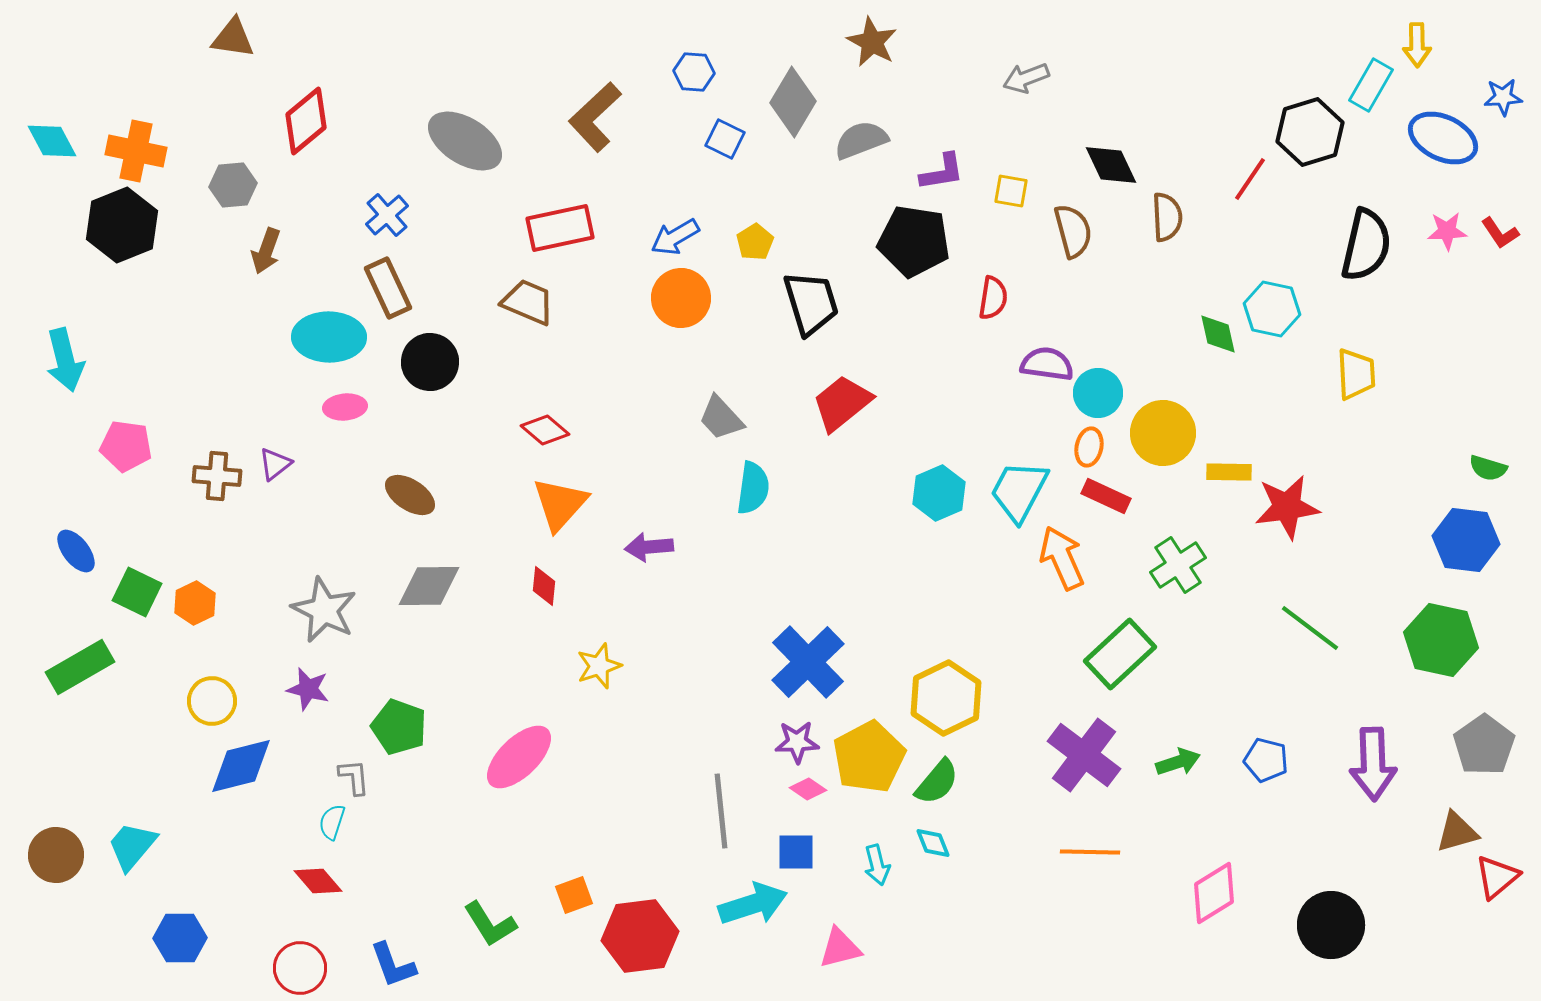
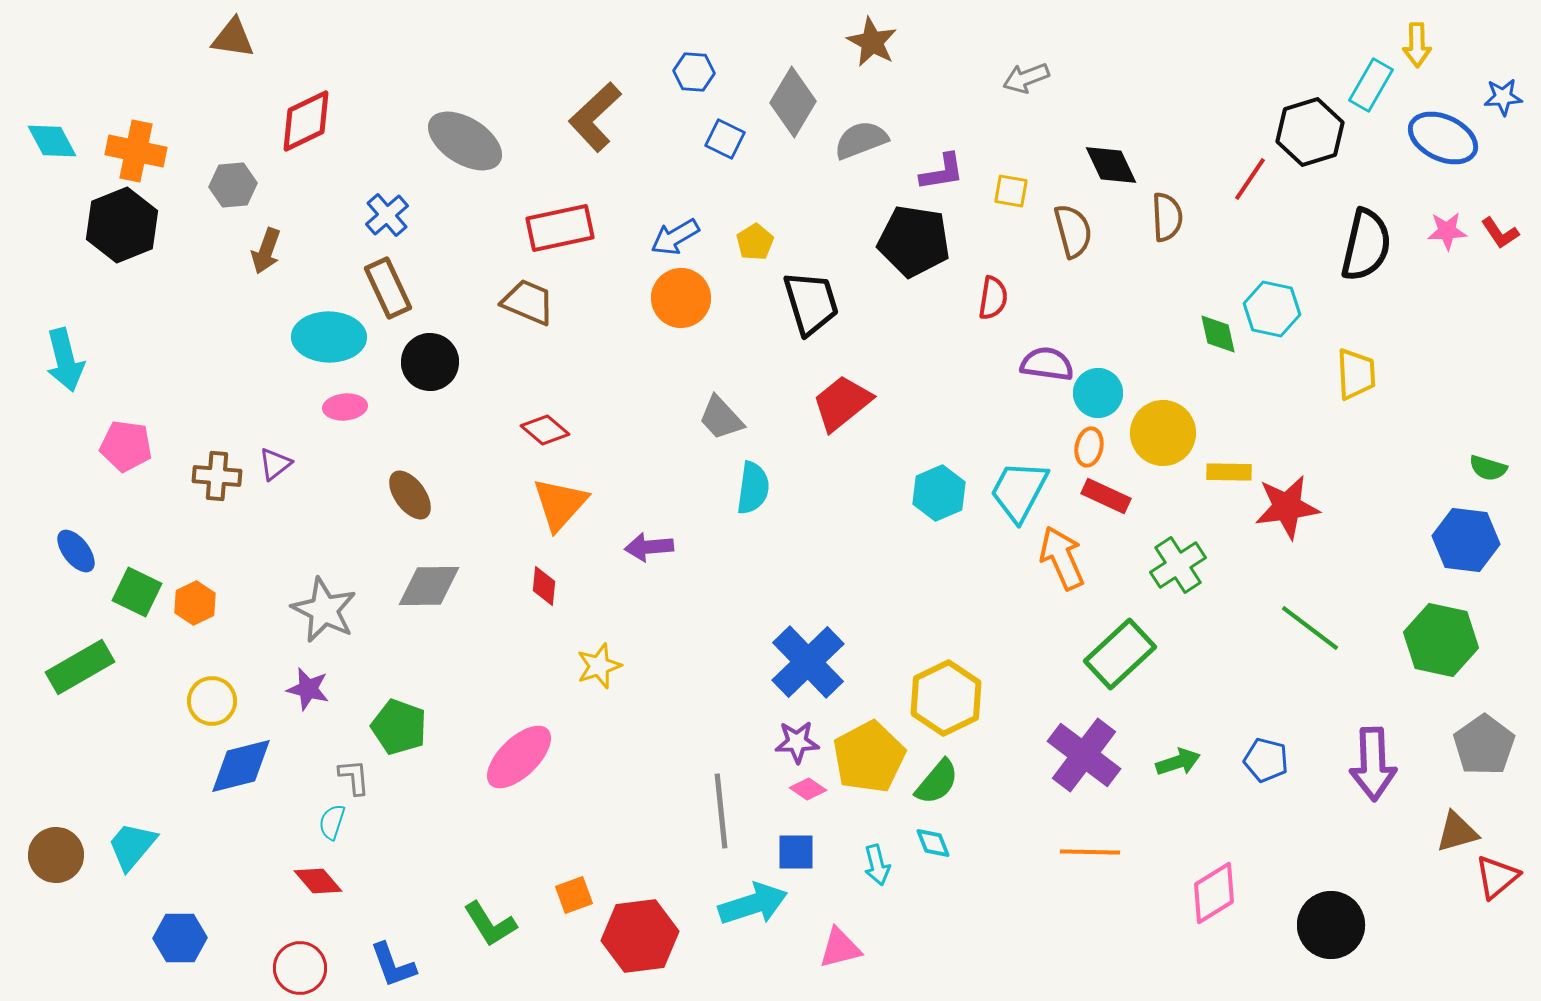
red diamond at (306, 121): rotated 14 degrees clockwise
brown ellipse at (410, 495): rotated 21 degrees clockwise
